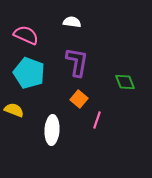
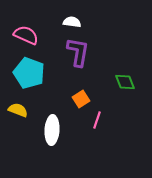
purple L-shape: moved 1 px right, 10 px up
orange square: moved 2 px right; rotated 18 degrees clockwise
yellow semicircle: moved 4 px right
